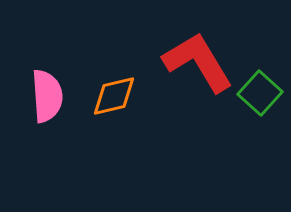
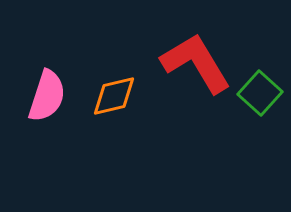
red L-shape: moved 2 px left, 1 px down
pink semicircle: rotated 22 degrees clockwise
